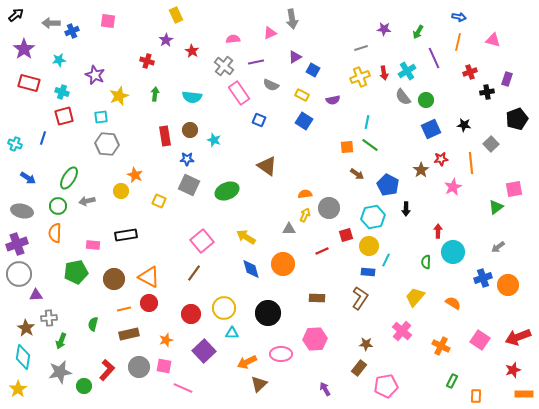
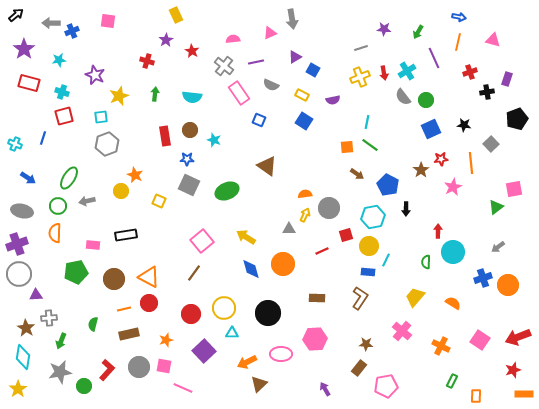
gray hexagon at (107, 144): rotated 25 degrees counterclockwise
